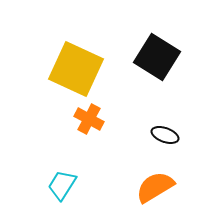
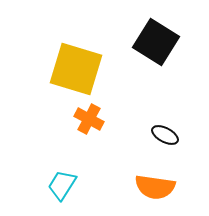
black square: moved 1 px left, 15 px up
yellow square: rotated 8 degrees counterclockwise
black ellipse: rotated 8 degrees clockwise
orange semicircle: rotated 141 degrees counterclockwise
